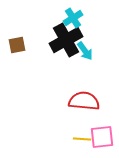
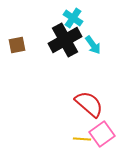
cyan cross: rotated 24 degrees counterclockwise
black cross: moved 1 px left
cyan arrow: moved 8 px right, 6 px up
red semicircle: moved 5 px right, 3 px down; rotated 36 degrees clockwise
pink square: moved 3 px up; rotated 30 degrees counterclockwise
